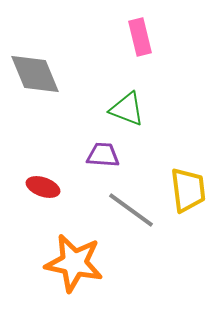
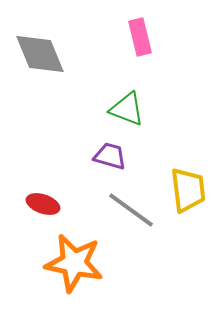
gray diamond: moved 5 px right, 20 px up
purple trapezoid: moved 7 px right, 1 px down; rotated 12 degrees clockwise
red ellipse: moved 17 px down
